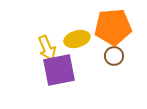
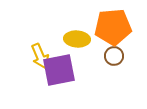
yellow ellipse: rotated 20 degrees clockwise
yellow arrow: moved 7 px left, 8 px down
